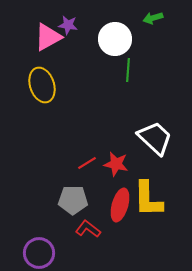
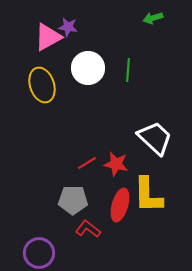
purple star: moved 2 px down
white circle: moved 27 px left, 29 px down
yellow L-shape: moved 4 px up
